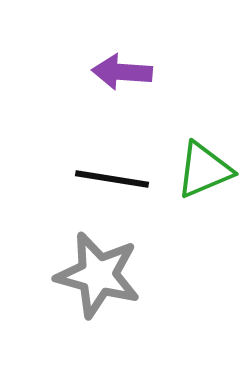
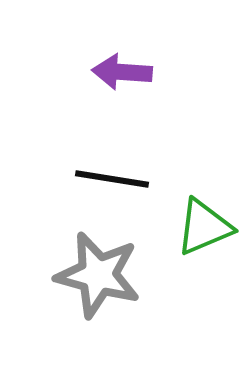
green triangle: moved 57 px down
